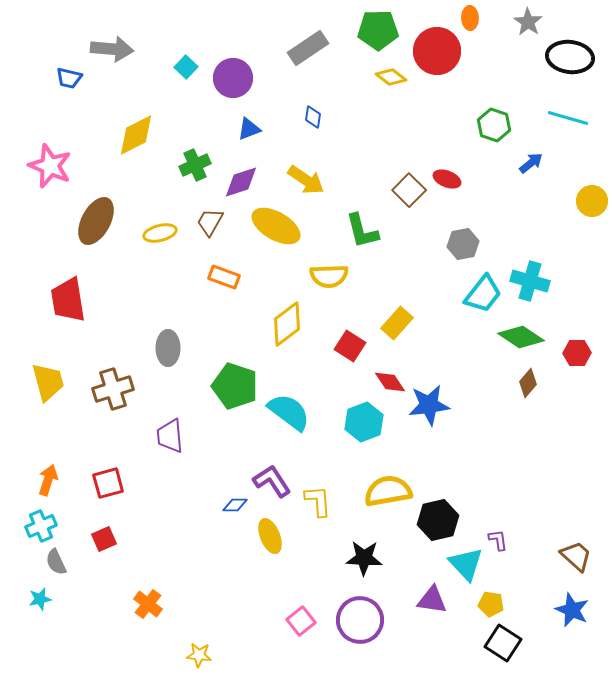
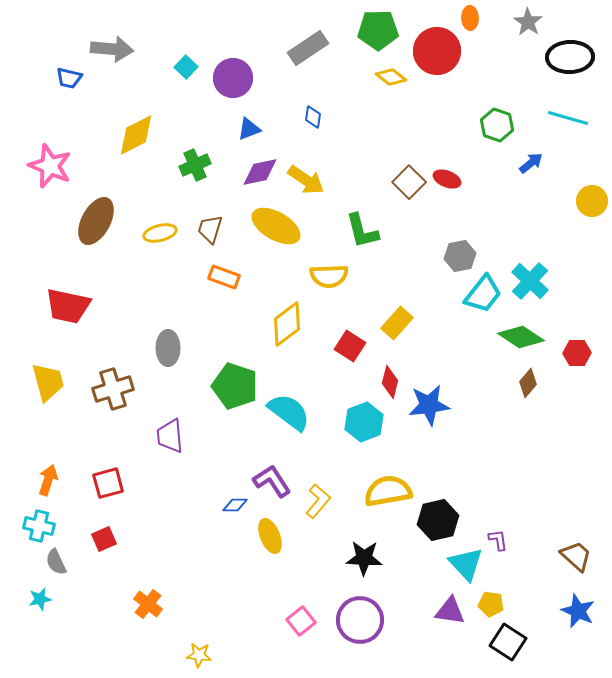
black ellipse at (570, 57): rotated 9 degrees counterclockwise
green hexagon at (494, 125): moved 3 px right
purple diamond at (241, 182): moved 19 px right, 10 px up; rotated 6 degrees clockwise
brown square at (409, 190): moved 8 px up
brown trapezoid at (210, 222): moved 7 px down; rotated 12 degrees counterclockwise
gray hexagon at (463, 244): moved 3 px left, 12 px down
cyan cross at (530, 281): rotated 27 degrees clockwise
red trapezoid at (68, 300): moved 6 px down; rotated 69 degrees counterclockwise
red diamond at (390, 382): rotated 48 degrees clockwise
yellow L-shape at (318, 501): rotated 44 degrees clockwise
cyan cross at (41, 526): moved 2 px left; rotated 36 degrees clockwise
purple triangle at (432, 600): moved 18 px right, 11 px down
blue star at (572, 610): moved 6 px right, 1 px down
black square at (503, 643): moved 5 px right, 1 px up
